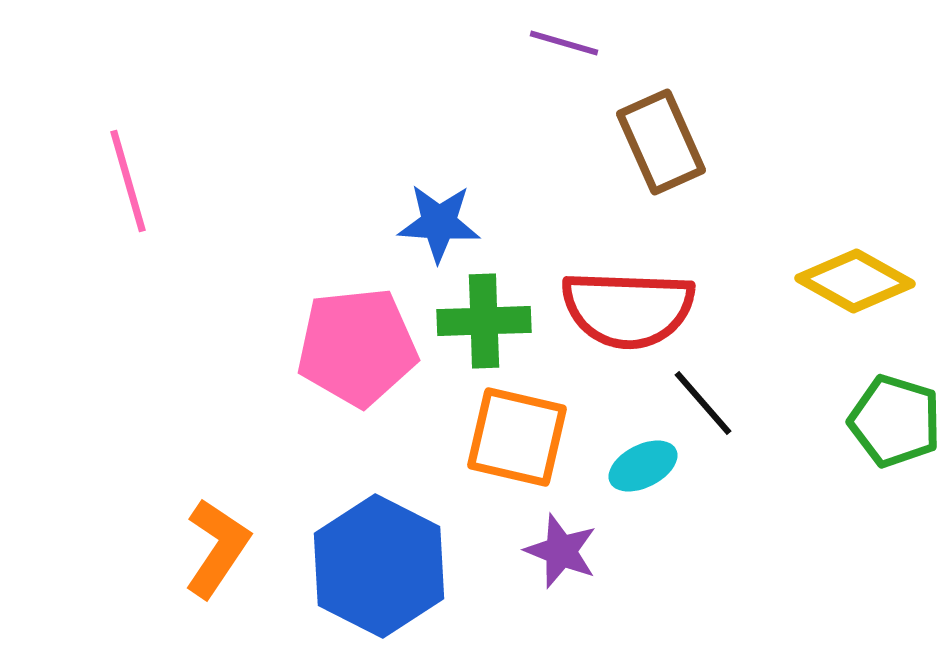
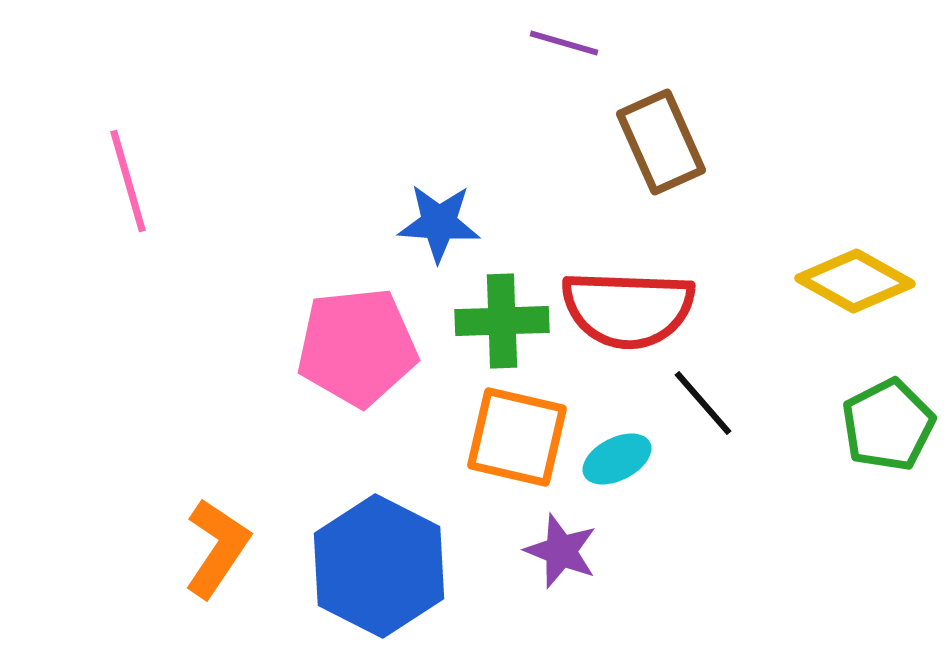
green cross: moved 18 px right
green pentagon: moved 7 px left, 4 px down; rotated 28 degrees clockwise
cyan ellipse: moved 26 px left, 7 px up
